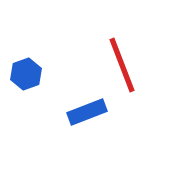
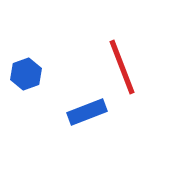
red line: moved 2 px down
